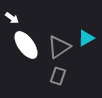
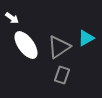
gray rectangle: moved 4 px right, 1 px up
